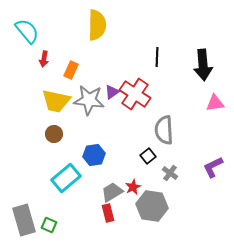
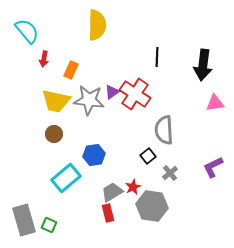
black arrow: rotated 12 degrees clockwise
gray cross: rotated 14 degrees clockwise
